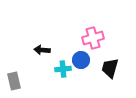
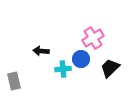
pink cross: rotated 15 degrees counterclockwise
black arrow: moved 1 px left, 1 px down
blue circle: moved 1 px up
black trapezoid: rotated 30 degrees clockwise
